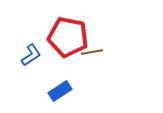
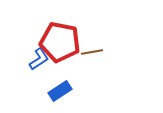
red pentagon: moved 8 px left, 5 px down
blue L-shape: moved 8 px right, 4 px down
